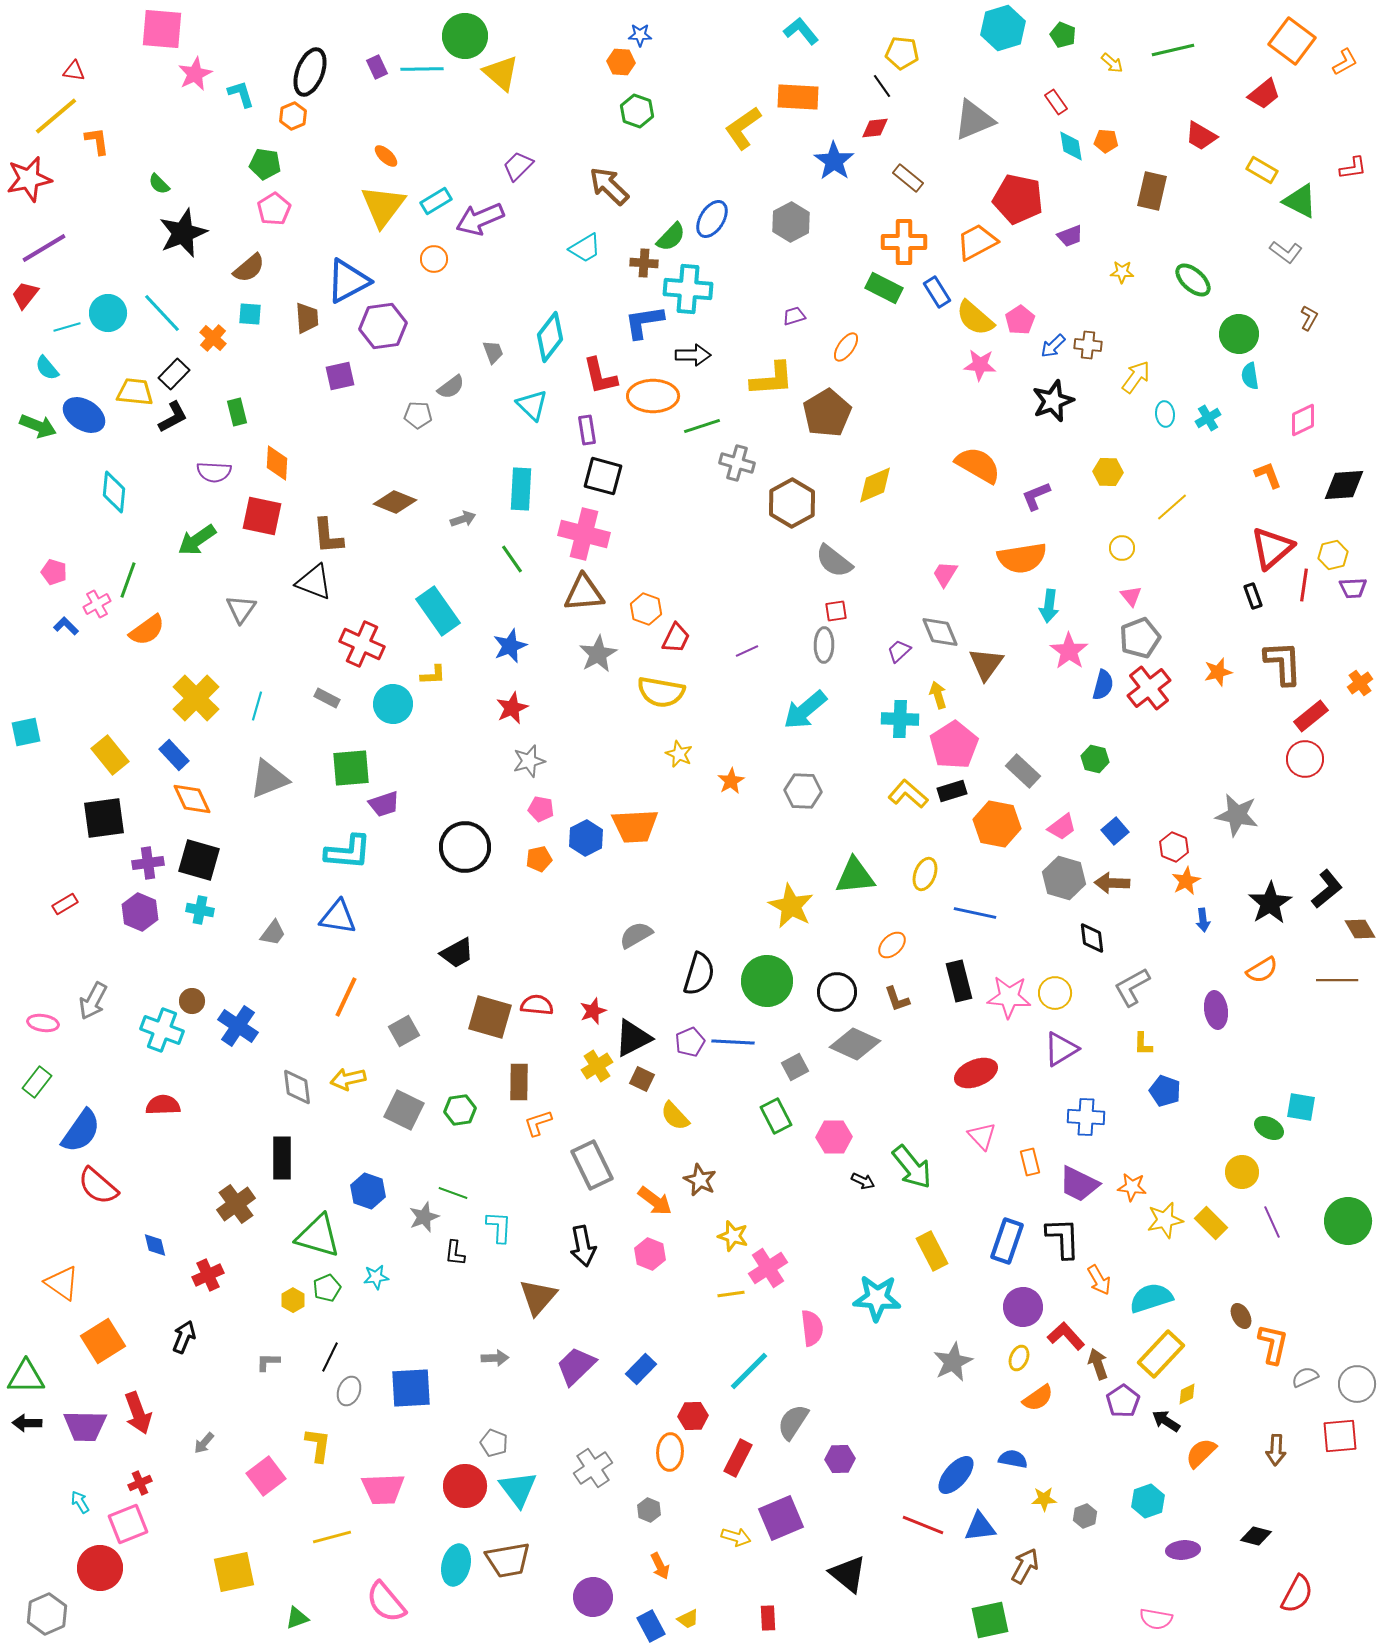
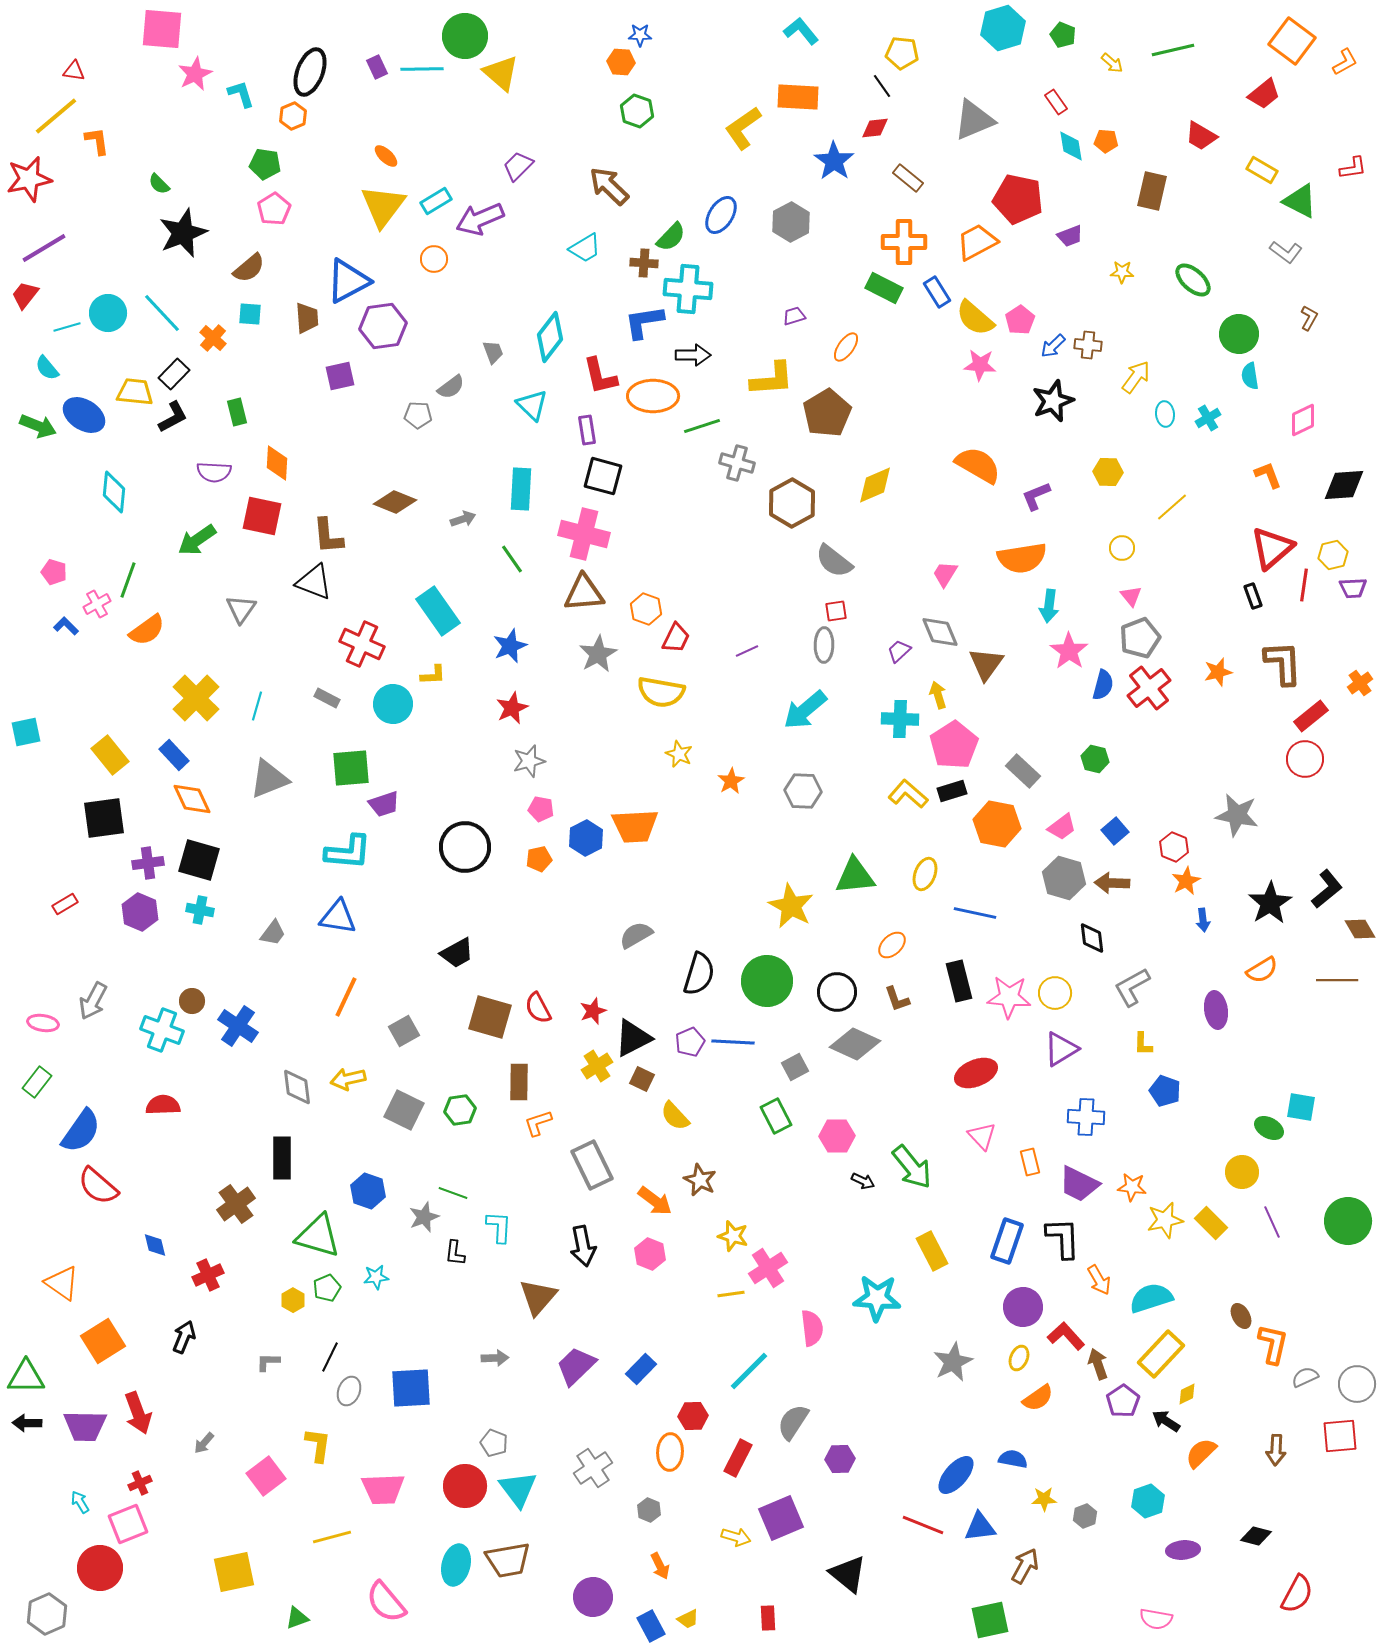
blue ellipse at (712, 219): moved 9 px right, 4 px up
red semicircle at (537, 1005): moved 1 px right, 3 px down; rotated 124 degrees counterclockwise
pink hexagon at (834, 1137): moved 3 px right, 1 px up
